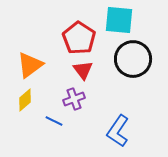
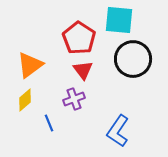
blue line: moved 5 px left, 2 px down; rotated 42 degrees clockwise
